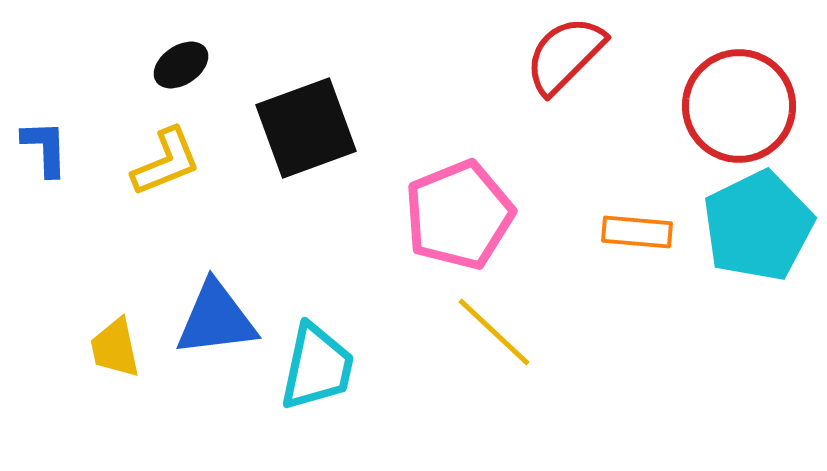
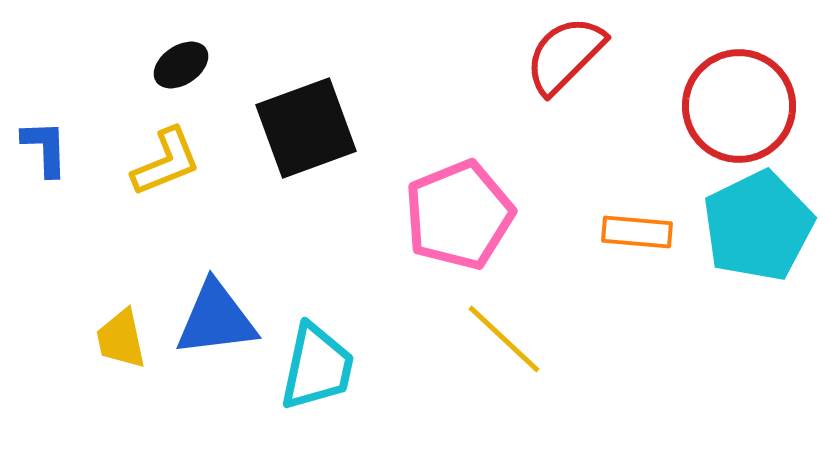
yellow line: moved 10 px right, 7 px down
yellow trapezoid: moved 6 px right, 9 px up
